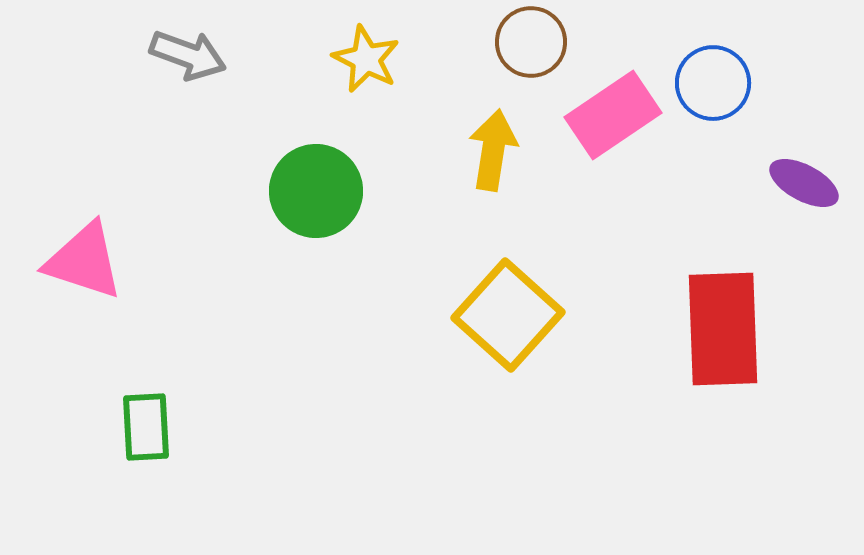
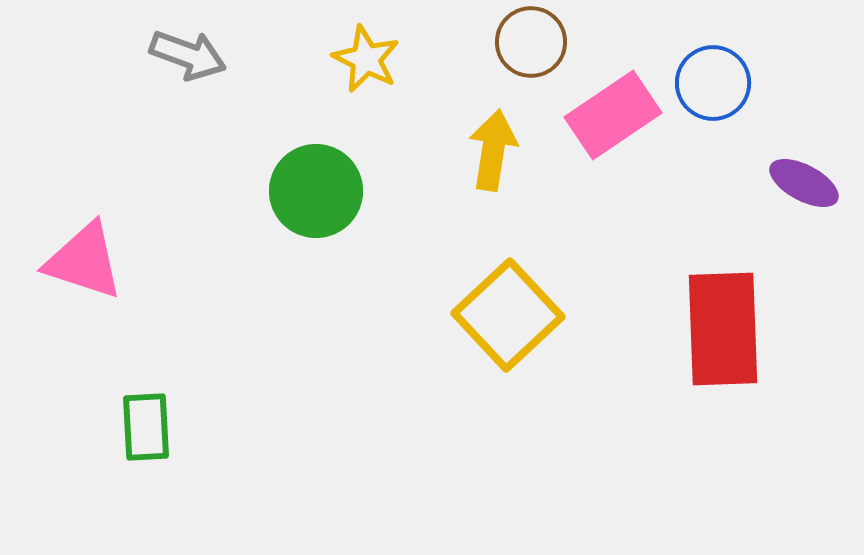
yellow square: rotated 5 degrees clockwise
